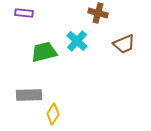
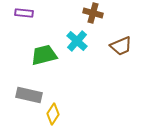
brown cross: moved 5 px left
brown trapezoid: moved 3 px left, 2 px down
green trapezoid: moved 3 px down
gray rectangle: rotated 15 degrees clockwise
